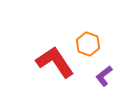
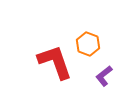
red L-shape: rotated 15 degrees clockwise
